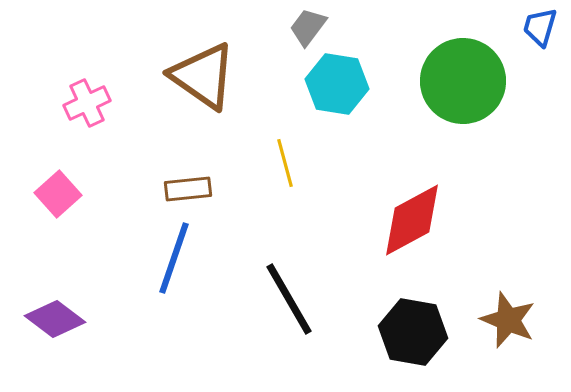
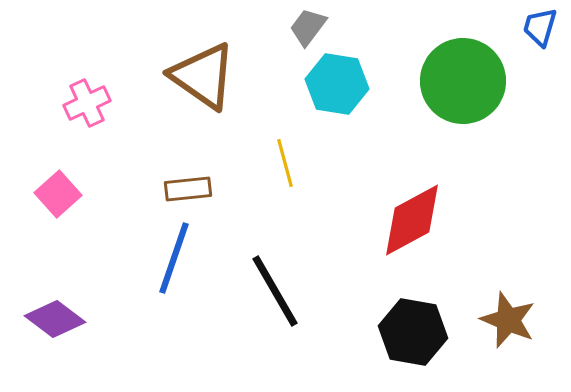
black line: moved 14 px left, 8 px up
